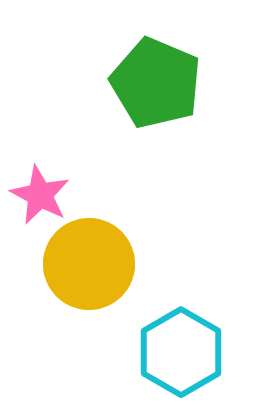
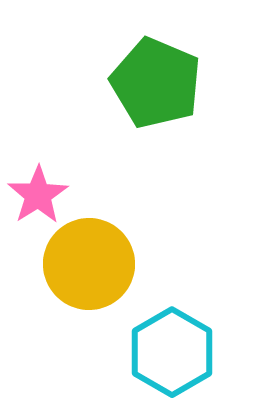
pink star: moved 2 px left; rotated 12 degrees clockwise
cyan hexagon: moved 9 px left
